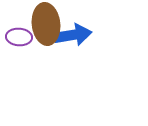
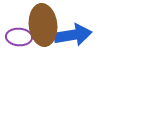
brown ellipse: moved 3 px left, 1 px down
